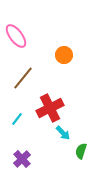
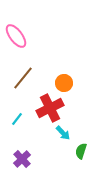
orange circle: moved 28 px down
